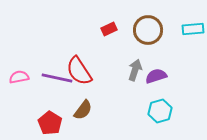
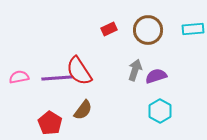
purple line: rotated 16 degrees counterclockwise
cyan hexagon: rotated 15 degrees counterclockwise
